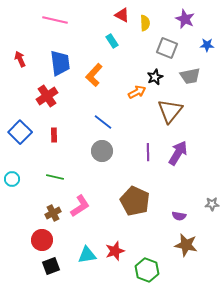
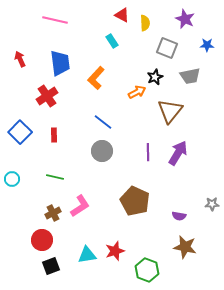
orange L-shape: moved 2 px right, 3 px down
brown star: moved 1 px left, 2 px down
